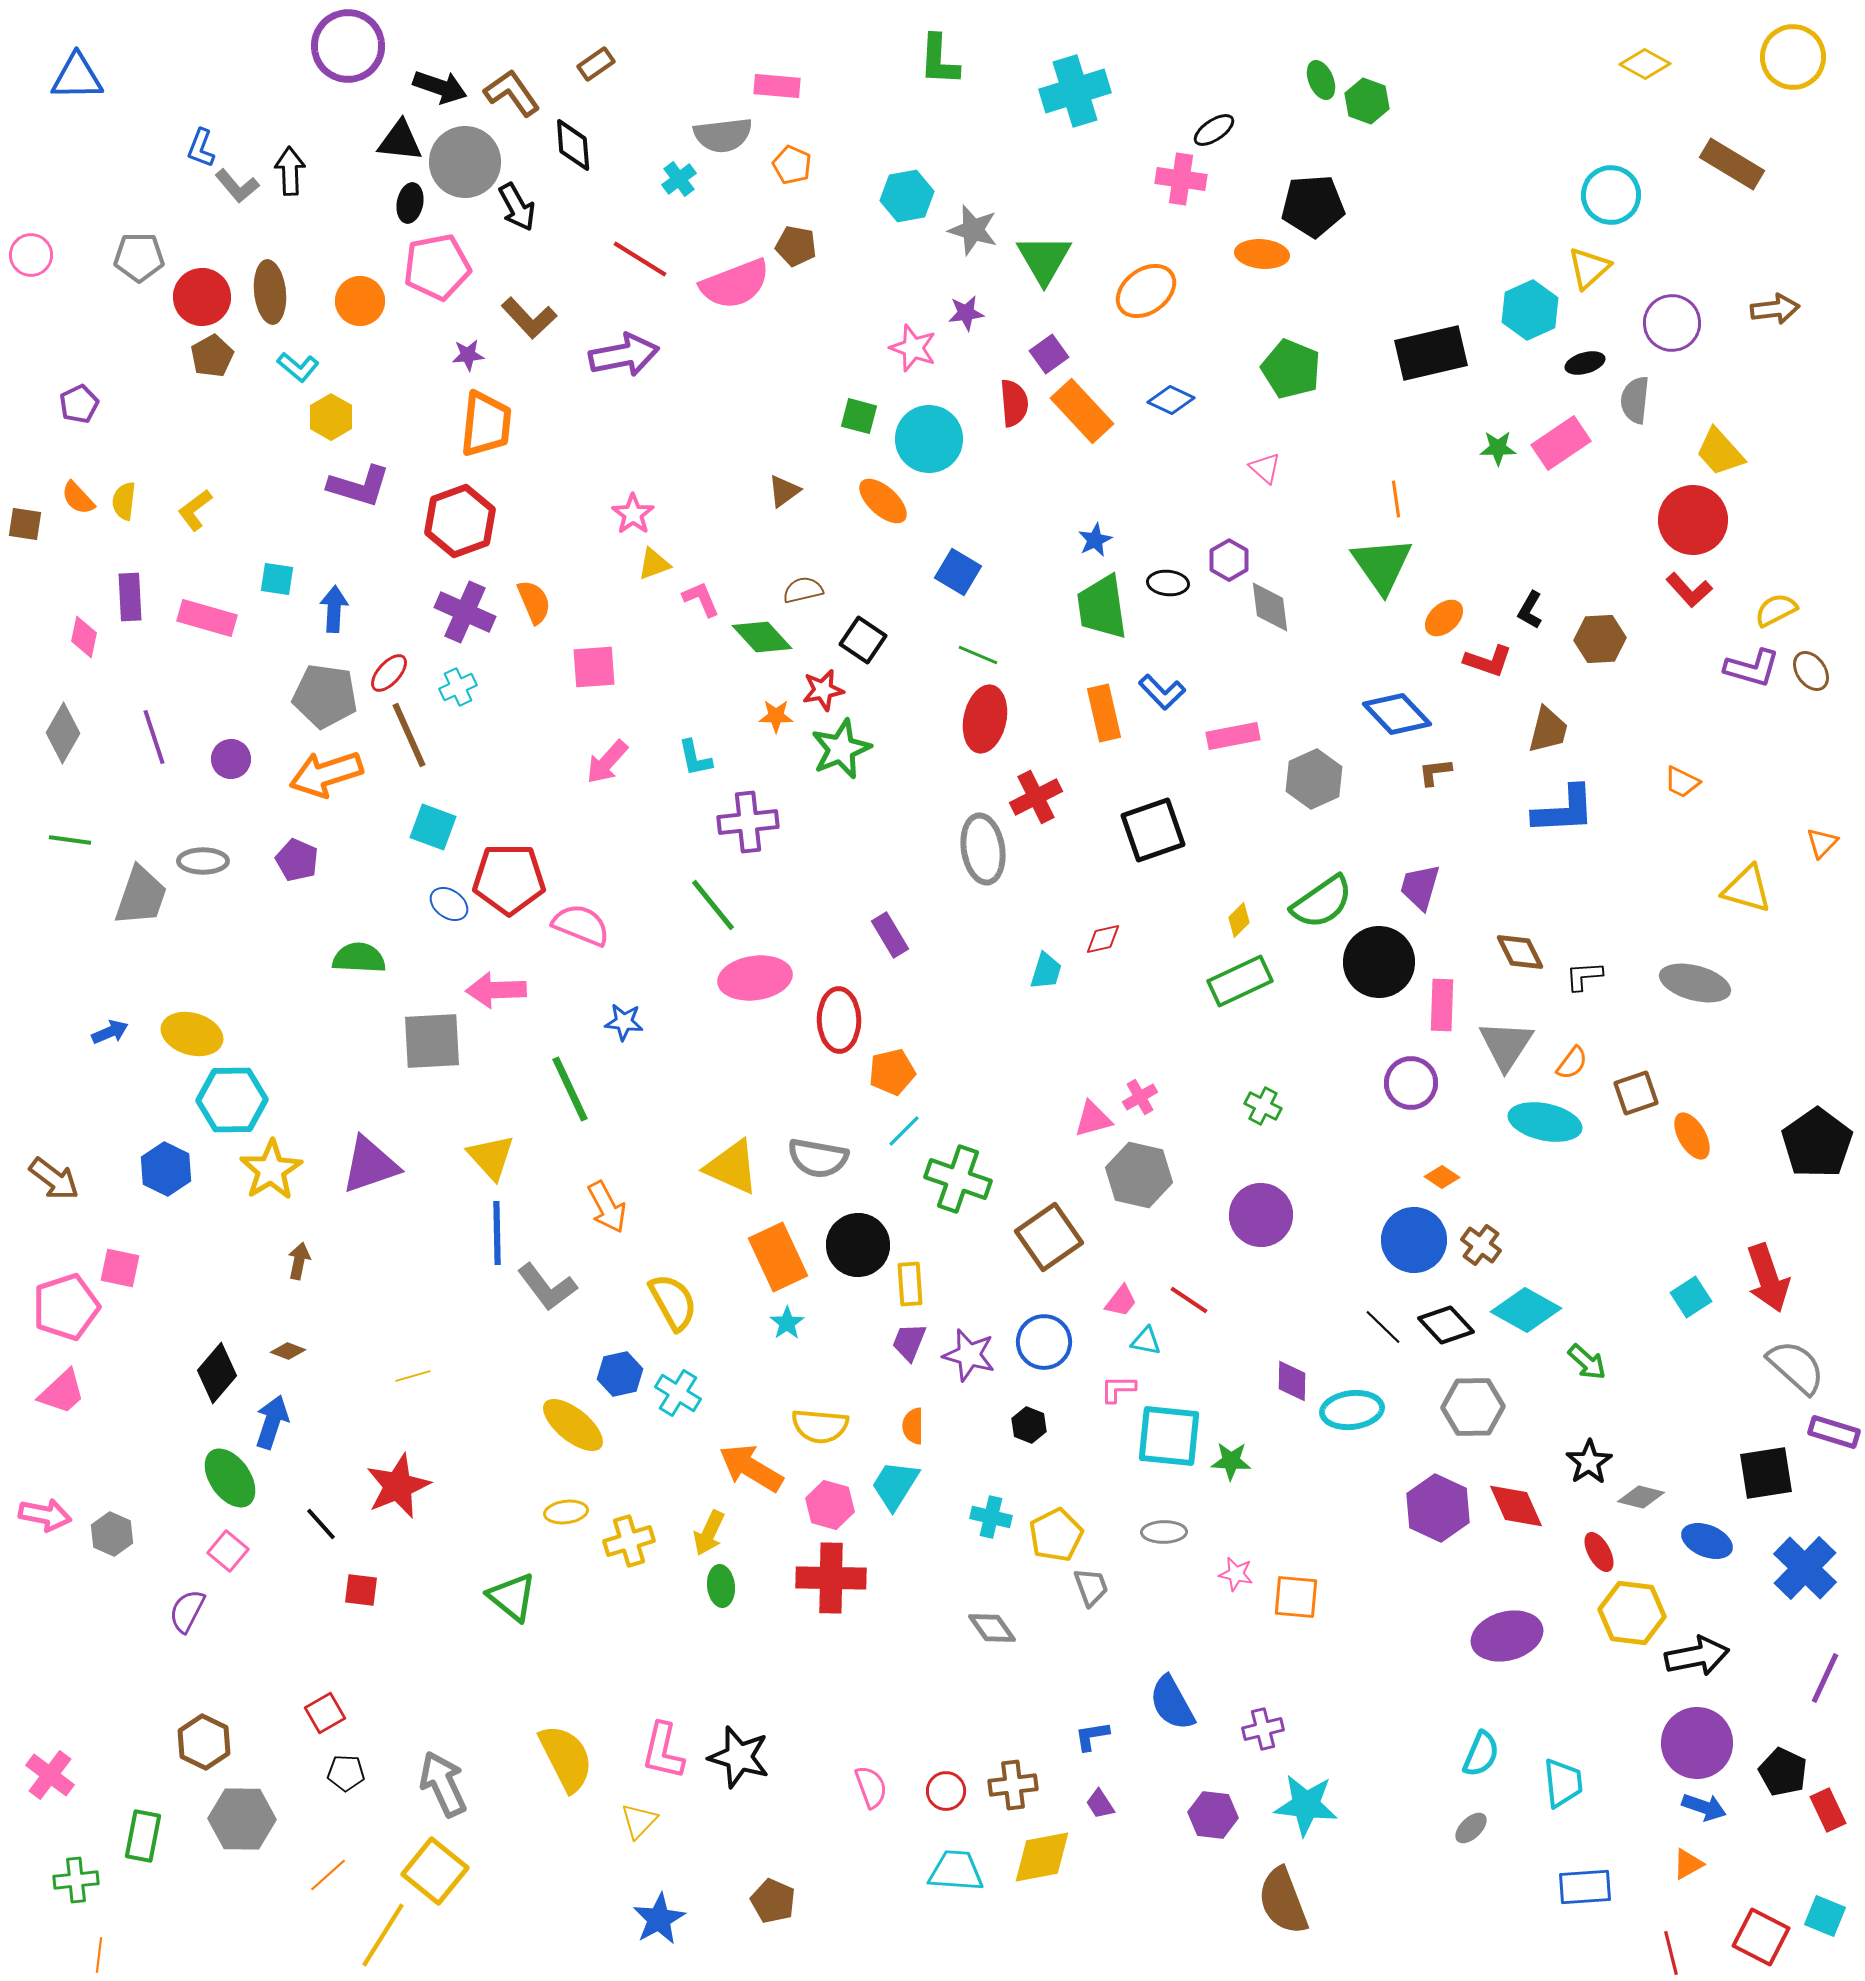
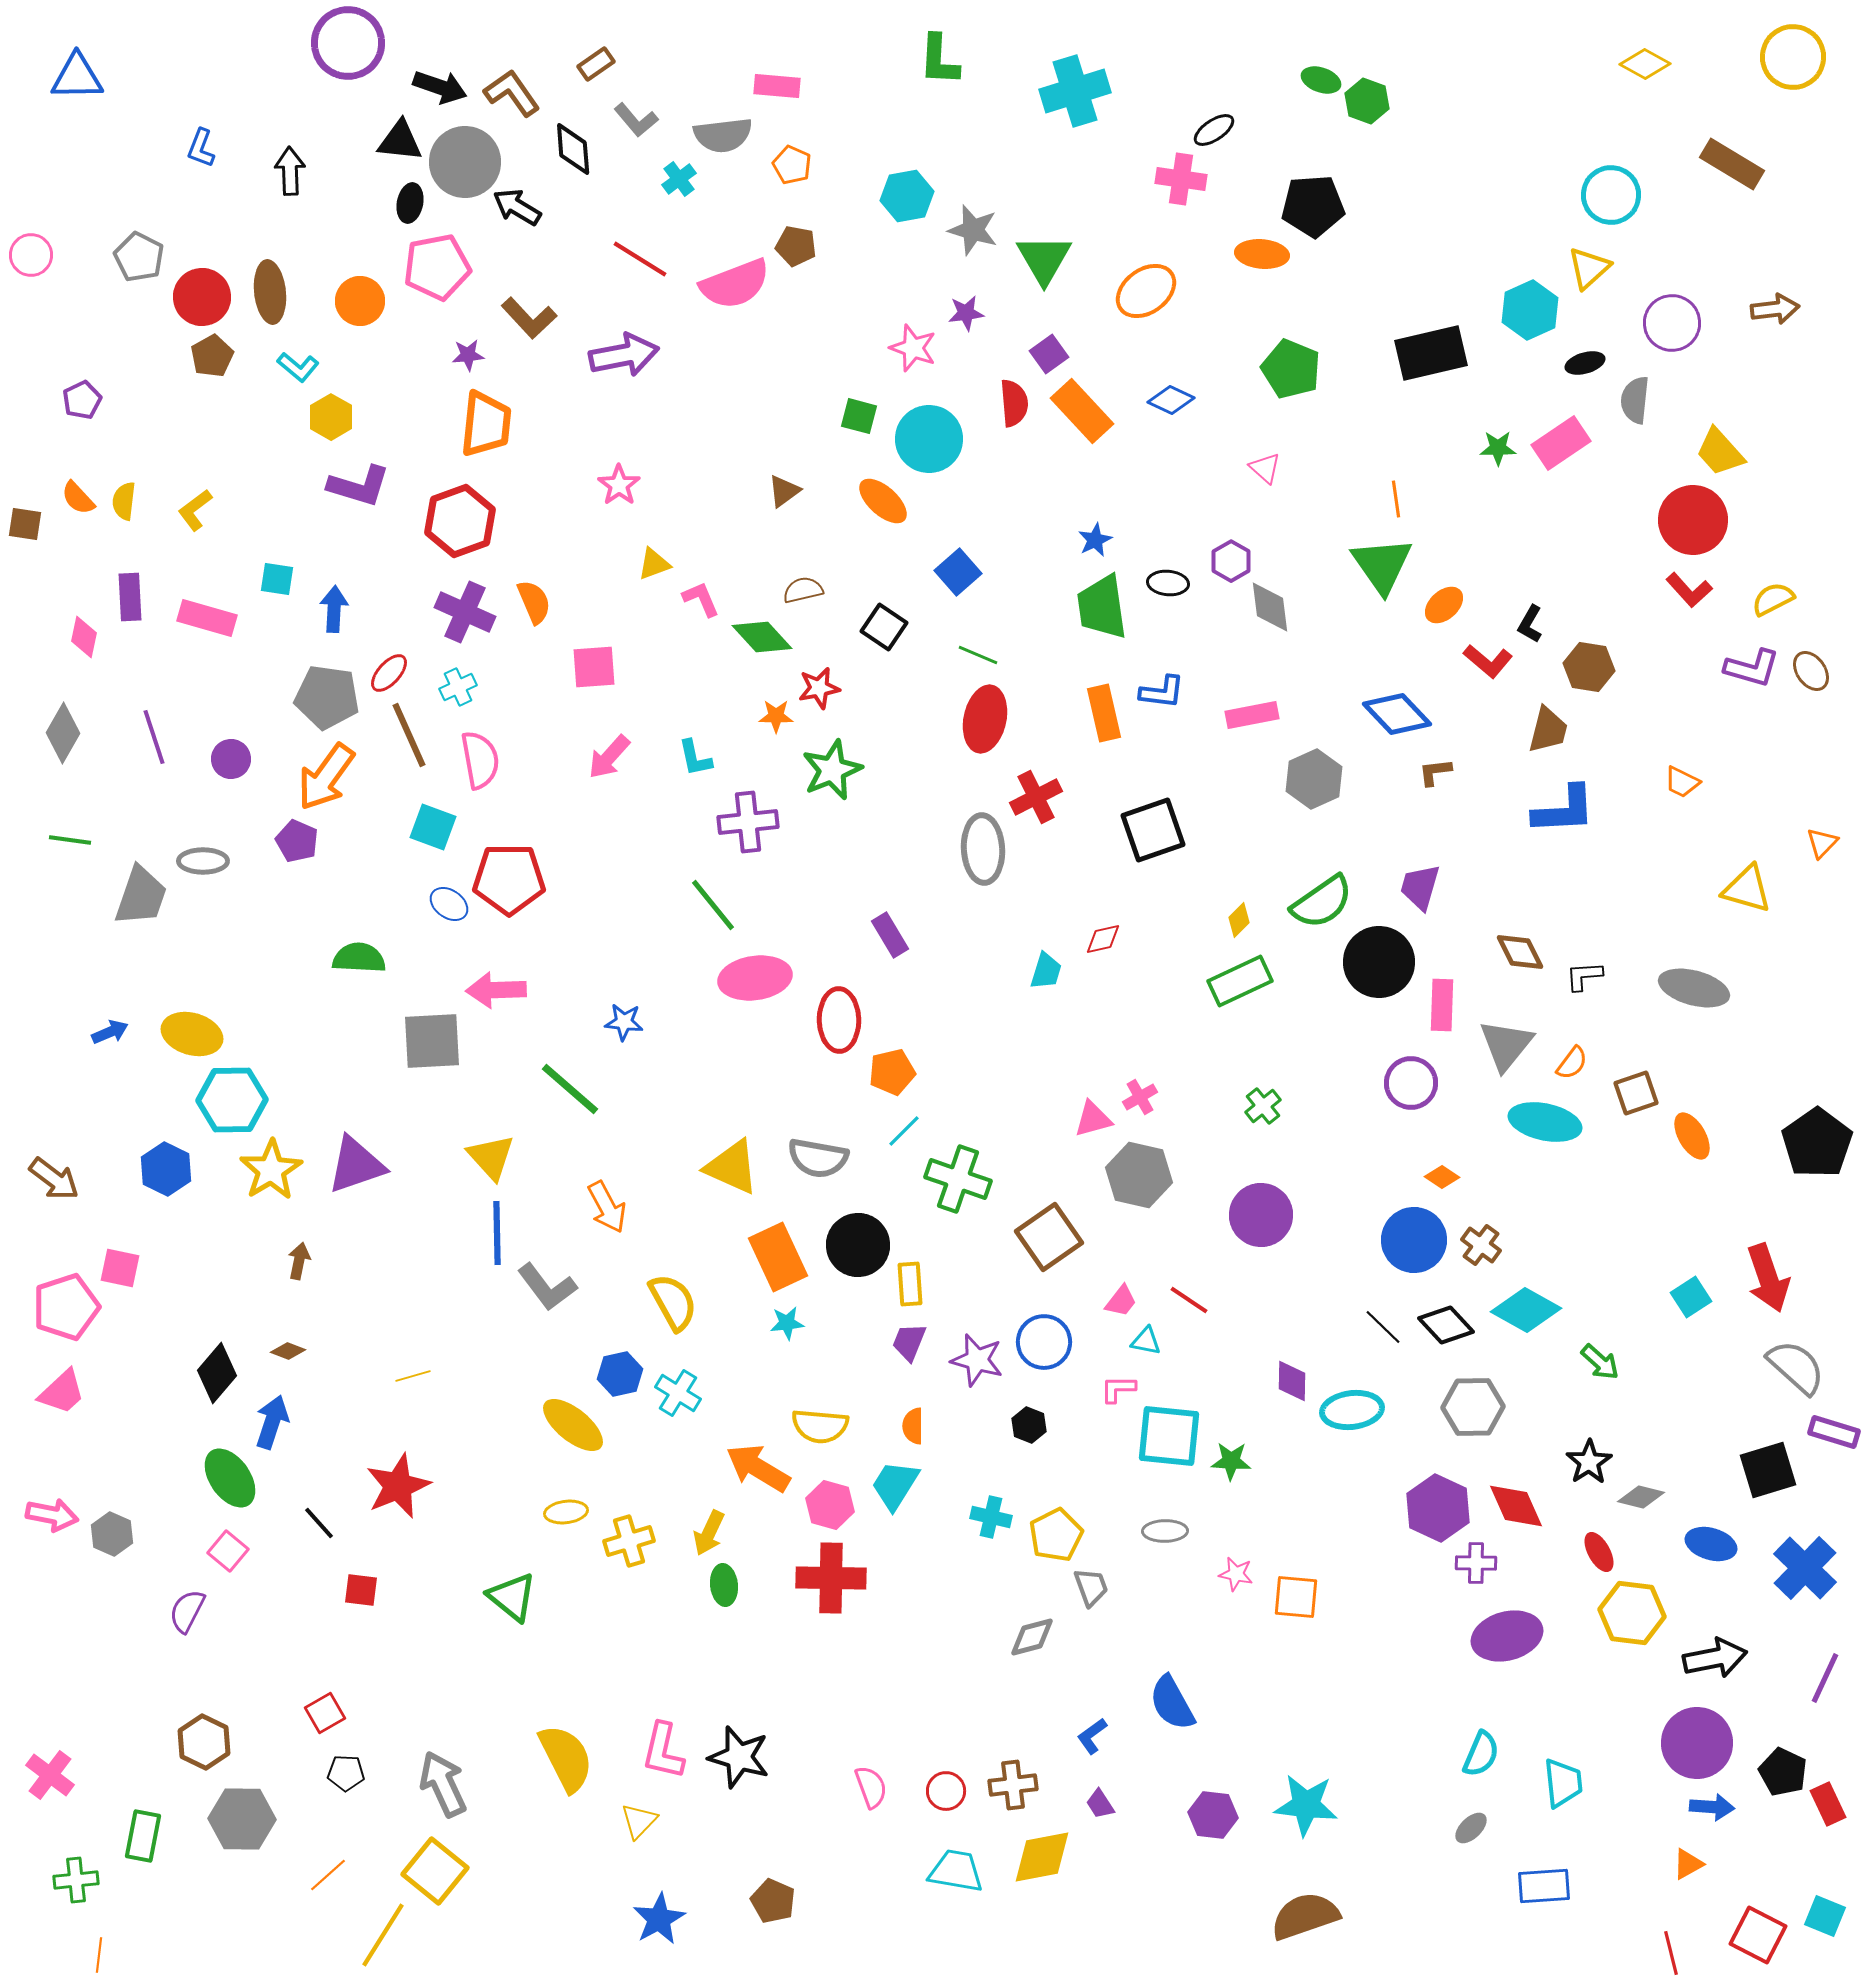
purple circle at (348, 46): moved 3 px up
green ellipse at (1321, 80): rotated 48 degrees counterclockwise
black diamond at (573, 145): moved 4 px down
gray L-shape at (237, 186): moved 399 px right, 66 px up
black arrow at (517, 207): rotated 150 degrees clockwise
gray pentagon at (139, 257): rotated 27 degrees clockwise
purple pentagon at (79, 404): moved 3 px right, 4 px up
pink star at (633, 514): moved 14 px left, 29 px up
purple hexagon at (1229, 560): moved 2 px right, 1 px down
blue square at (958, 572): rotated 18 degrees clockwise
black L-shape at (1530, 610): moved 14 px down
yellow semicircle at (1776, 610): moved 3 px left, 11 px up
orange ellipse at (1444, 618): moved 13 px up
brown hexagon at (1600, 639): moved 11 px left, 28 px down; rotated 12 degrees clockwise
black square at (863, 640): moved 21 px right, 13 px up
red L-shape at (1488, 661): rotated 21 degrees clockwise
red star at (823, 690): moved 4 px left, 2 px up
blue L-shape at (1162, 692): rotated 39 degrees counterclockwise
gray pentagon at (325, 696): moved 2 px right, 1 px down
pink rectangle at (1233, 736): moved 19 px right, 21 px up
green star at (841, 749): moved 9 px left, 21 px down
pink arrow at (607, 762): moved 2 px right, 5 px up
orange arrow at (326, 774): moved 3 px down; rotated 36 degrees counterclockwise
gray ellipse at (983, 849): rotated 6 degrees clockwise
purple pentagon at (297, 860): moved 19 px up
pink semicircle at (581, 925): moved 101 px left, 165 px up; rotated 58 degrees clockwise
gray ellipse at (1695, 983): moved 1 px left, 5 px down
gray triangle at (1506, 1045): rotated 6 degrees clockwise
green line at (570, 1089): rotated 24 degrees counterclockwise
green cross at (1263, 1106): rotated 24 degrees clockwise
purple triangle at (370, 1165): moved 14 px left
cyan star at (787, 1323): rotated 28 degrees clockwise
purple star at (969, 1355): moved 8 px right, 5 px down
green arrow at (1587, 1362): moved 13 px right
orange arrow at (751, 1468): moved 7 px right
black square at (1766, 1473): moved 2 px right, 3 px up; rotated 8 degrees counterclockwise
pink arrow at (45, 1515): moved 7 px right
black line at (321, 1524): moved 2 px left, 1 px up
gray ellipse at (1164, 1532): moved 1 px right, 1 px up
blue ellipse at (1707, 1541): moved 4 px right, 3 px down; rotated 6 degrees counterclockwise
green ellipse at (721, 1586): moved 3 px right, 1 px up
gray diamond at (992, 1628): moved 40 px right, 9 px down; rotated 69 degrees counterclockwise
black arrow at (1697, 1656): moved 18 px right, 2 px down
purple cross at (1263, 1729): moved 213 px right, 166 px up; rotated 15 degrees clockwise
blue L-shape at (1092, 1736): rotated 27 degrees counterclockwise
blue arrow at (1704, 1807): moved 8 px right; rotated 15 degrees counterclockwise
red rectangle at (1828, 1810): moved 6 px up
cyan trapezoid at (956, 1871): rotated 6 degrees clockwise
blue rectangle at (1585, 1887): moved 41 px left, 1 px up
brown semicircle at (1283, 1901): moved 22 px right, 15 px down; rotated 92 degrees clockwise
red square at (1761, 1937): moved 3 px left, 2 px up
